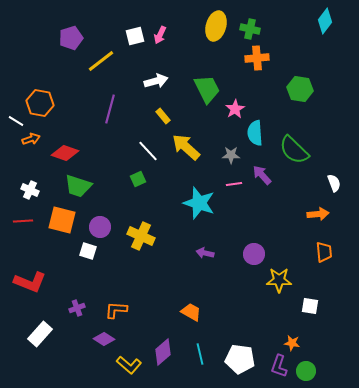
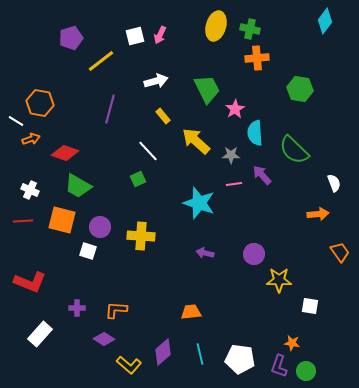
yellow arrow at (186, 147): moved 10 px right, 6 px up
green trapezoid at (78, 186): rotated 12 degrees clockwise
yellow cross at (141, 236): rotated 20 degrees counterclockwise
orange trapezoid at (324, 252): moved 16 px right; rotated 30 degrees counterclockwise
purple cross at (77, 308): rotated 21 degrees clockwise
orange trapezoid at (191, 312): rotated 35 degrees counterclockwise
